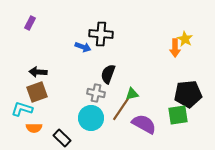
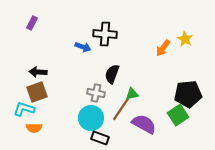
purple rectangle: moved 2 px right
black cross: moved 4 px right
orange arrow: moved 12 px left; rotated 36 degrees clockwise
black semicircle: moved 4 px right
cyan L-shape: moved 2 px right
green square: rotated 25 degrees counterclockwise
black rectangle: moved 38 px right; rotated 24 degrees counterclockwise
